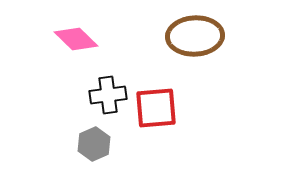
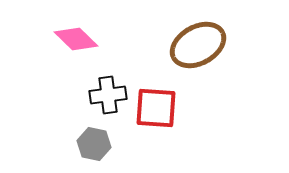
brown ellipse: moved 3 px right, 9 px down; rotated 26 degrees counterclockwise
red square: rotated 9 degrees clockwise
gray hexagon: rotated 24 degrees counterclockwise
